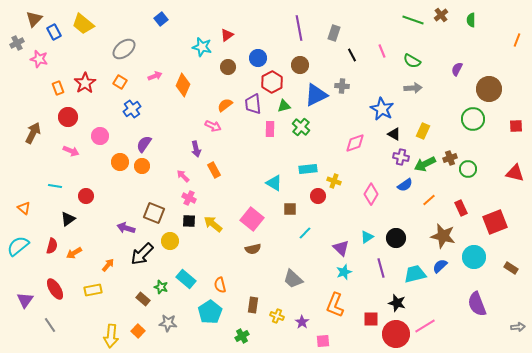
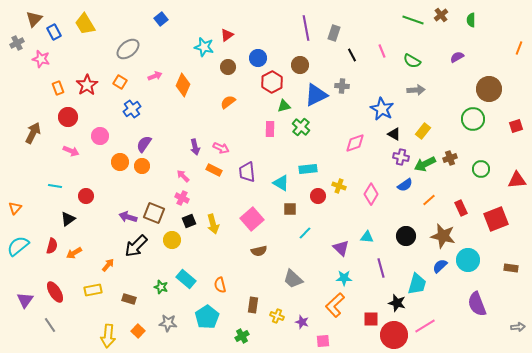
yellow trapezoid at (83, 24): moved 2 px right; rotated 20 degrees clockwise
purple line at (299, 28): moved 7 px right
orange line at (517, 40): moved 2 px right, 8 px down
cyan star at (202, 47): moved 2 px right
gray ellipse at (124, 49): moved 4 px right
pink star at (39, 59): moved 2 px right
purple semicircle at (457, 69): moved 12 px up; rotated 32 degrees clockwise
red star at (85, 83): moved 2 px right, 2 px down
gray arrow at (413, 88): moved 3 px right, 2 px down
purple trapezoid at (253, 104): moved 6 px left, 68 px down
orange semicircle at (225, 105): moved 3 px right, 3 px up
pink arrow at (213, 126): moved 8 px right, 22 px down
red square at (516, 126): rotated 16 degrees counterclockwise
yellow rectangle at (423, 131): rotated 14 degrees clockwise
purple arrow at (196, 149): moved 1 px left, 2 px up
green circle at (468, 169): moved 13 px right
orange rectangle at (214, 170): rotated 35 degrees counterclockwise
red triangle at (515, 173): moved 2 px right, 7 px down; rotated 18 degrees counterclockwise
yellow cross at (334, 181): moved 5 px right, 5 px down
cyan triangle at (274, 183): moved 7 px right
pink cross at (189, 198): moved 7 px left
orange triangle at (24, 208): moved 9 px left; rotated 32 degrees clockwise
pink square at (252, 219): rotated 10 degrees clockwise
black square at (189, 221): rotated 24 degrees counterclockwise
red square at (495, 222): moved 1 px right, 3 px up
yellow arrow at (213, 224): rotated 144 degrees counterclockwise
purple arrow at (126, 228): moved 2 px right, 11 px up
cyan triangle at (367, 237): rotated 40 degrees clockwise
black circle at (396, 238): moved 10 px right, 2 px up
yellow circle at (170, 241): moved 2 px right, 1 px up
brown semicircle at (253, 249): moved 6 px right, 2 px down
black arrow at (142, 254): moved 6 px left, 8 px up
cyan circle at (474, 257): moved 6 px left, 3 px down
brown rectangle at (511, 268): rotated 24 degrees counterclockwise
cyan star at (344, 272): moved 6 px down; rotated 21 degrees clockwise
cyan trapezoid at (415, 274): moved 2 px right, 10 px down; rotated 120 degrees clockwise
red ellipse at (55, 289): moved 3 px down
brown rectangle at (143, 299): moved 14 px left; rotated 24 degrees counterclockwise
orange L-shape at (335, 305): rotated 25 degrees clockwise
cyan pentagon at (210, 312): moved 3 px left, 5 px down
purple star at (302, 322): rotated 16 degrees counterclockwise
red circle at (396, 334): moved 2 px left, 1 px down
yellow arrow at (111, 336): moved 3 px left
